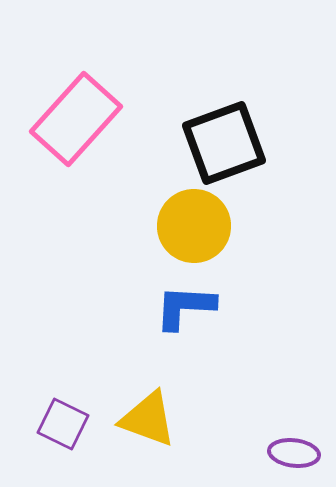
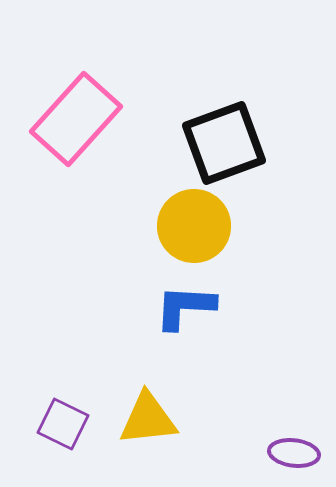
yellow triangle: rotated 26 degrees counterclockwise
